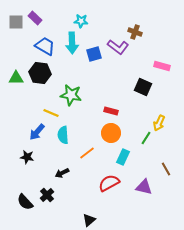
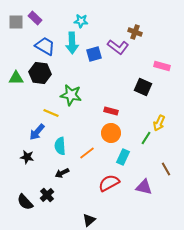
cyan semicircle: moved 3 px left, 11 px down
